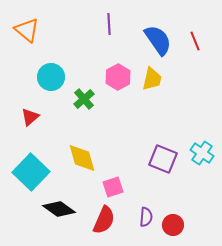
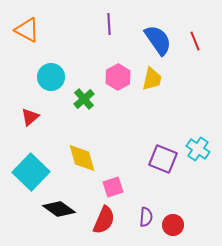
orange triangle: rotated 12 degrees counterclockwise
cyan cross: moved 4 px left, 4 px up
